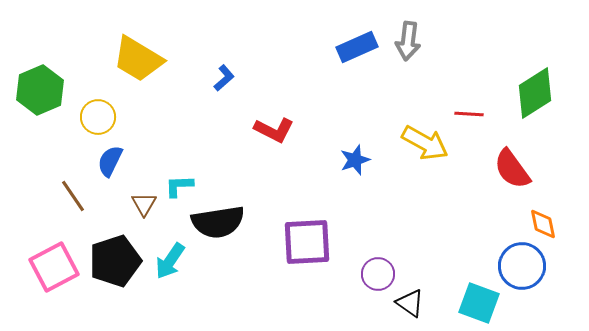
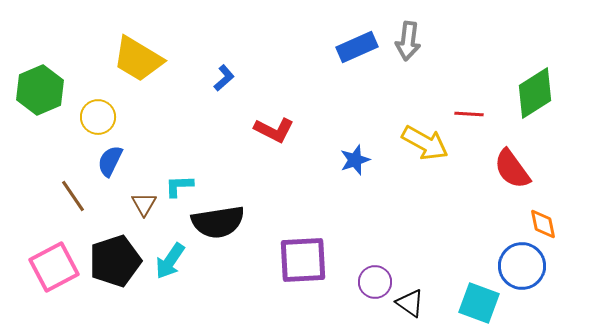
purple square: moved 4 px left, 18 px down
purple circle: moved 3 px left, 8 px down
